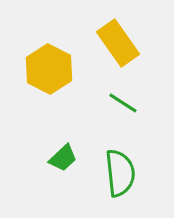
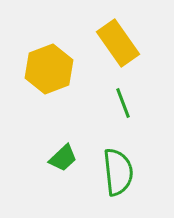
yellow hexagon: rotated 12 degrees clockwise
green line: rotated 36 degrees clockwise
green semicircle: moved 2 px left, 1 px up
